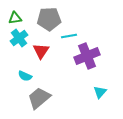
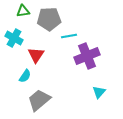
green triangle: moved 8 px right, 7 px up
cyan cross: moved 5 px left; rotated 24 degrees counterclockwise
red triangle: moved 5 px left, 4 px down
cyan semicircle: rotated 80 degrees counterclockwise
cyan triangle: moved 1 px left
gray trapezoid: moved 2 px down
